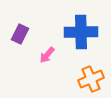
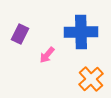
orange cross: rotated 20 degrees counterclockwise
